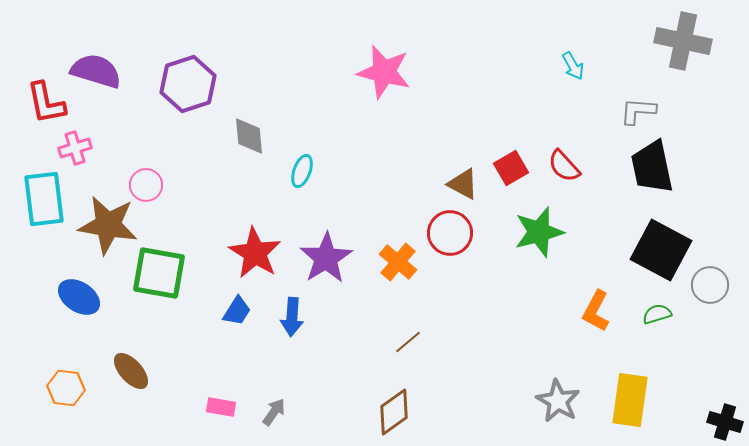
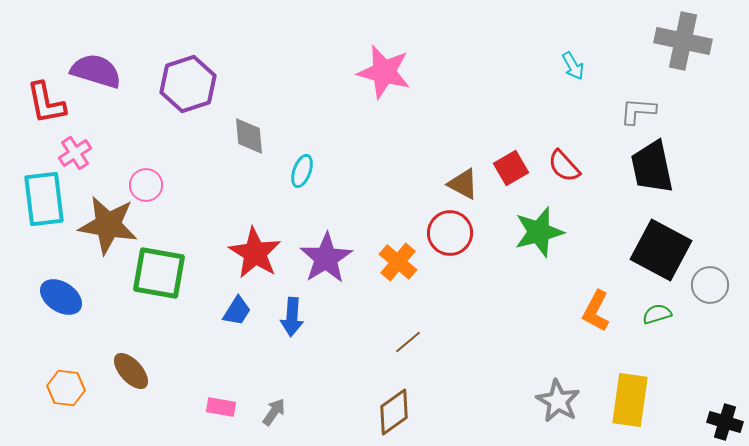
pink cross: moved 5 px down; rotated 16 degrees counterclockwise
blue ellipse: moved 18 px left
